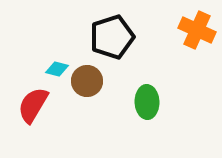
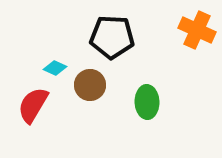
black pentagon: rotated 21 degrees clockwise
cyan diamond: moved 2 px left, 1 px up; rotated 10 degrees clockwise
brown circle: moved 3 px right, 4 px down
